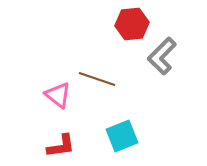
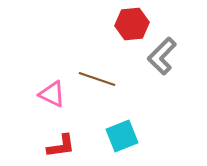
pink triangle: moved 6 px left, 1 px up; rotated 12 degrees counterclockwise
